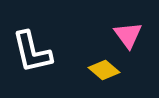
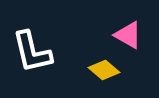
pink triangle: rotated 24 degrees counterclockwise
